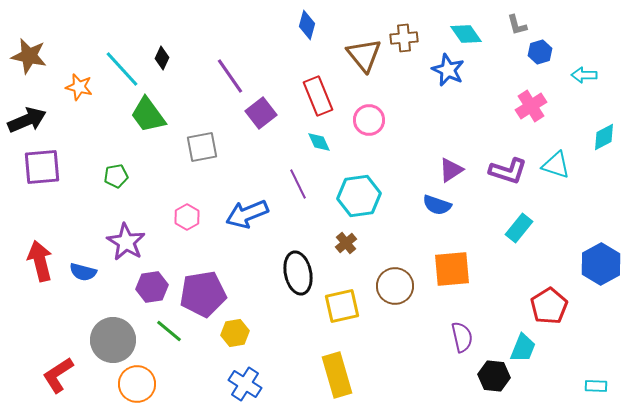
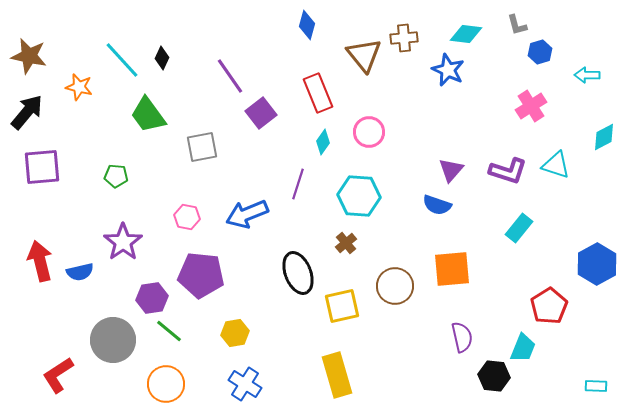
cyan diamond at (466, 34): rotated 48 degrees counterclockwise
cyan line at (122, 69): moved 9 px up
cyan arrow at (584, 75): moved 3 px right
red rectangle at (318, 96): moved 3 px up
black arrow at (27, 120): moved 8 px up; rotated 27 degrees counterclockwise
pink circle at (369, 120): moved 12 px down
cyan diamond at (319, 142): moved 4 px right; rotated 60 degrees clockwise
purple triangle at (451, 170): rotated 16 degrees counterclockwise
green pentagon at (116, 176): rotated 15 degrees clockwise
purple line at (298, 184): rotated 44 degrees clockwise
cyan hexagon at (359, 196): rotated 12 degrees clockwise
pink hexagon at (187, 217): rotated 20 degrees counterclockwise
purple star at (126, 242): moved 3 px left; rotated 6 degrees clockwise
blue hexagon at (601, 264): moved 4 px left
blue semicircle at (83, 272): moved 3 px left; rotated 28 degrees counterclockwise
black ellipse at (298, 273): rotated 9 degrees counterclockwise
purple hexagon at (152, 287): moved 11 px down
purple pentagon at (203, 294): moved 2 px left, 19 px up; rotated 15 degrees clockwise
orange circle at (137, 384): moved 29 px right
